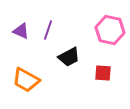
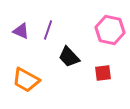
black trapezoid: rotated 75 degrees clockwise
red square: rotated 12 degrees counterclockwise
